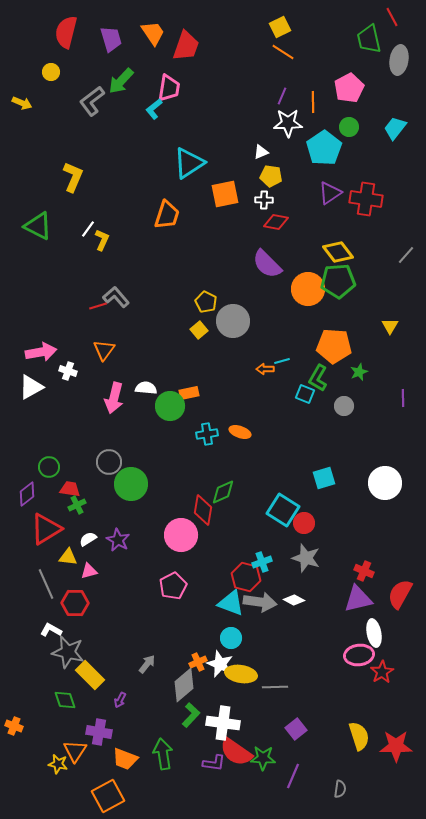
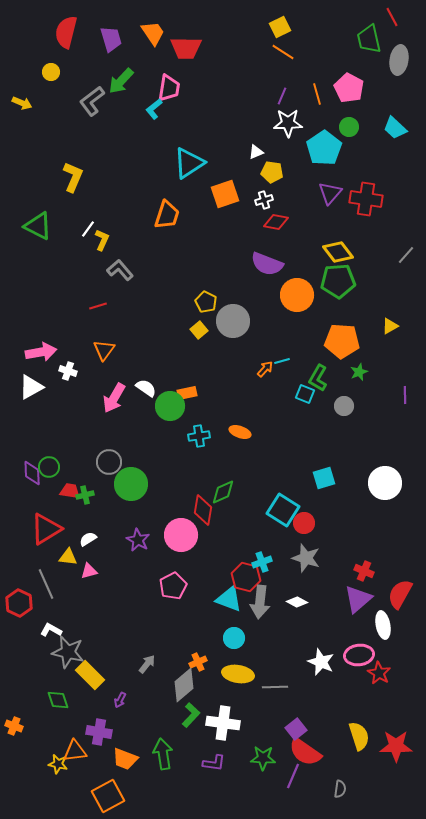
red trapezoid at (186, 46): moved 2 px down; rotated 72 degrees clockwise
pink pentagon at (349, 88): rotated 16 degrees counterclockwise
orange line at (313, 102): moved 4 px right, 8 px up; rotated 15 degrees counterclockwise
cyan trapezoid at (395, 128): rotated 85 degrees counterclockwise
white triangle at (261, 152): moved 5 px left
yellow pentagon at (271, 176): moved 1 px right, 4 px up
purple triangle at (330, 193): rotated 15 degrees counterclockwise
orange square at (225, 194): rotated 8 degrees counterclockwise
white cross at (264, 200): rotated 18 degrees counterclockwise
purple semicircle at (267, 264): rotated 24 degrees counterclockwise
orange circle at (308, 289): moved 11 px left, 6 px down
gray L-shape at (116, 297): moved 4 px right, 27 px up
yellow triangle at (390, 326): rotated 30 degrees clockwise
orange pentagon at (334, 346): moved 8 px right, 5 px up
orange arrow at (265, 369): rotated 132 degrees clockwise
white semicircle at (146, 388): rotated 30 degrees clockwise
orange rectangle at (189, 393): moved 2 px left
pink arrow at (114, 398): rotated 16 degrees clockwise
purple line at (403, 398): moved 2 px right, 3 px up
cyan cross at (207, 434): moved 8 px left, 2 px down
red trapezoid at (70, 489): moved 2 px down
purple diamond at (27, 494): moved 5 px right, 21 px up; rotated 55 degrees counterclockwise
green cross at (77, 505): moved 8 px right, 10 px up; rotated 12 degrees clockwise
purple star at (118, 540): moved 20 px right
purple triangle at (358, 599): rotated 28 degrees counterclockwise
white diamond at (294, 600): moved 3 px right, 2 px down
gray arrow at (260, 602): rotated 88 degrees clockwise
red hexagon at (75, 603): moved 56 px left; rotated 24 degrees clockwise
cyan triangle at (231, 603): moved 2 px left, 4 px up
white ellipse at (374, 633): moved 9 px right, 8 px up
cyan circle at (231, 638): moved 3 px right
white star at (220, 664): moved 101 px right, 2 px up
red star at (382, 672): moved 3 px left, 1 px down; rotated 10 degrees counterclockwise
yellow ellipse at (241, 674): moved 3 px left
green diamond at (65, 700): moved 7 px left
orange triangle at (75, 751): rotated 50 degrees clockwise
red semicircle at (236, 752): moved 69 px right
